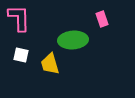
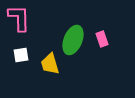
pink rectangle: moved 20 px down
green ellipse: rotated 64 degrees counterclockwise
white square: rotated 21 degrees counterclockwise
